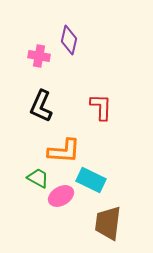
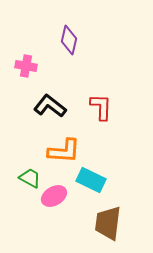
pink cross: moved 13 px left, 10 px down
black L-shape: moved 9 px right; rotated 104 degrees clockwise
green trapezoid: moved 8 px left
pink ellipse: moved 7 px left
